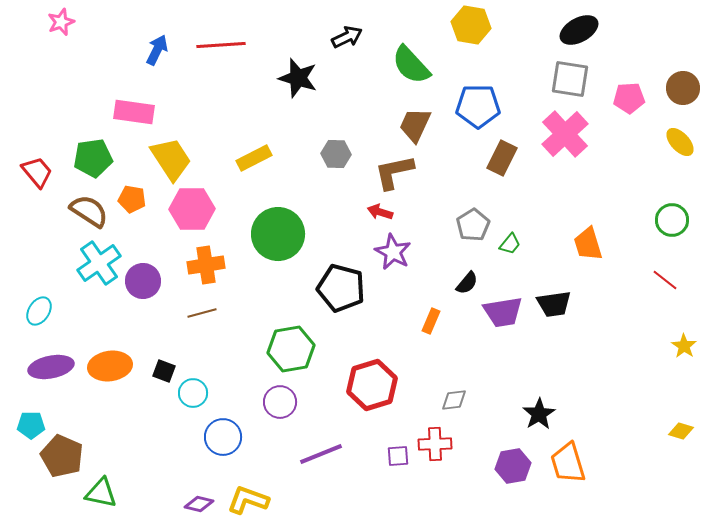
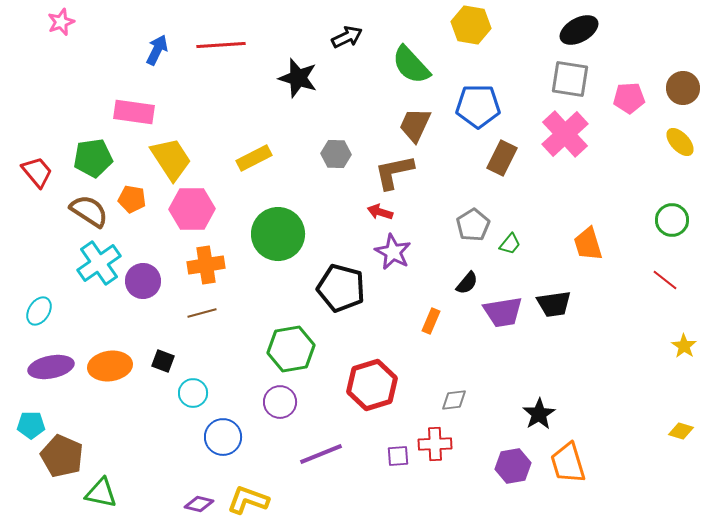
black square at (164, 371): moved 1 px left, 10 px up
